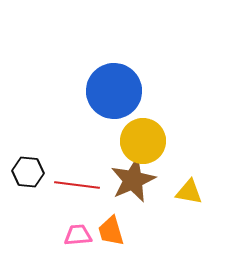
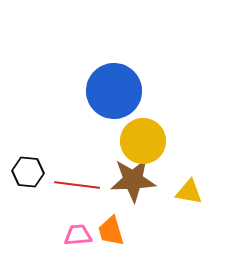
brown star: rotated 21 degrees clockwise
